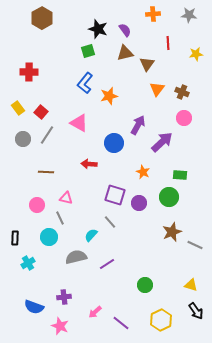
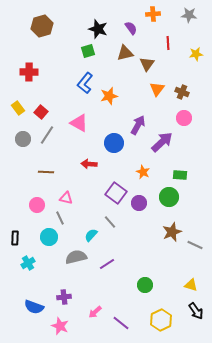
brown hexagon at (42, 18): moved 8 px down; rotated 15 degrees clockwise
purple semicircle at (125, 30): moved 6 px right, 2 px up
purple square at (115, 195): moved 1 px right, 2 px up; rotated 20 degrees clockwise
